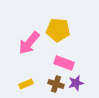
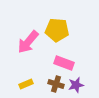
yellow pentagon: moved 1 px left
pink arrow: moved 1 px left, 1 px up
purple star: moved 2 px down
